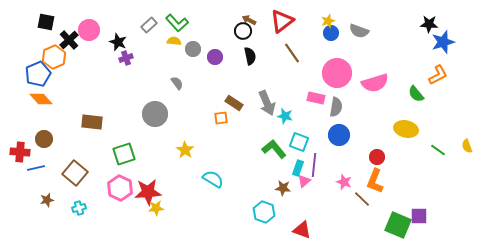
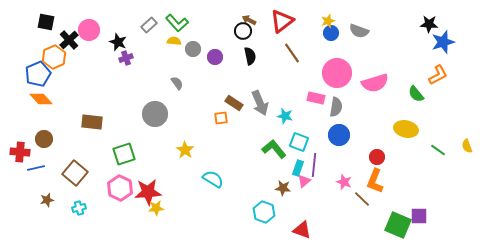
gray arrow at (267, 103): moved 7 px left
